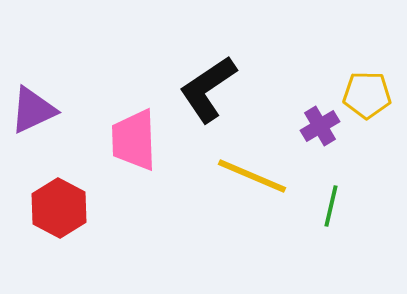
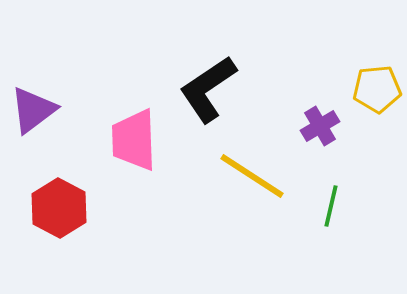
yellow pentagon: moved 10 px right, 6 px up; rotated 6 degrees counterclockwise
purple triangle: rotated 12 degrees counterclockwise
yellow line: rotated 10 degrees clockwise
